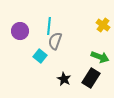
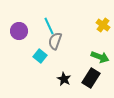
cyan line: rotated 30 degrees counterclockwise
purple circle: moved 1 px left
